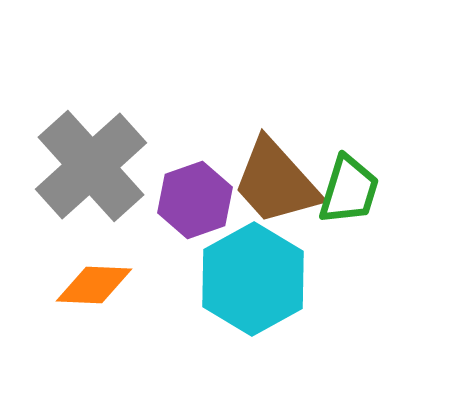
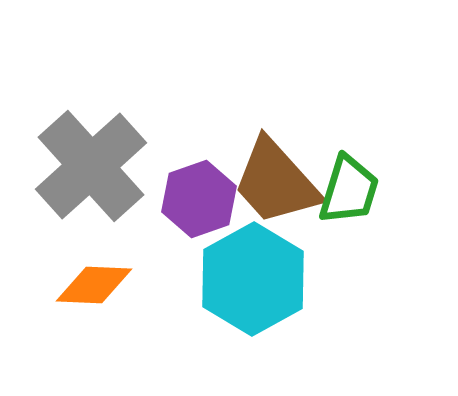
purple hexagon: moved 4 px right, 1 px up
